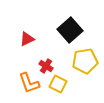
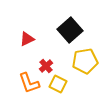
red cross: rotated 16 degrees clockwise
